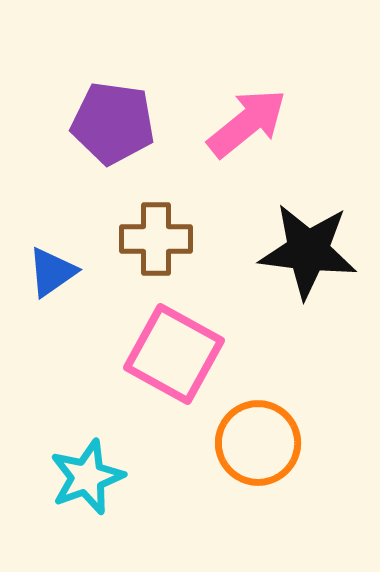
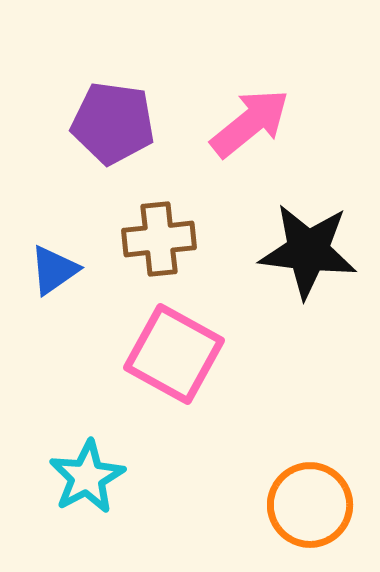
pink arrow: moved 3 px right
brown cross: moved 3 px right; rotated 6 degrees counterclockwise
blue triangle: moved 2 px right, 2 px up
orange circle: moved 52 px right, 62 px down
cyan star: rotated 8 degrees counterclockwise
